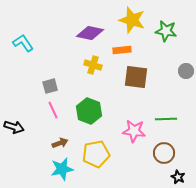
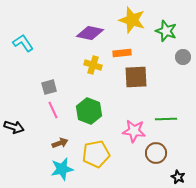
green star: rotated 10 degrees clockwise
orange rectangle: moved 3 px down
gray circle: moved 3 px left, 14 px up
brown square: rotated 10 degrees counterclockwise
gray square: moved 1 px left, 1 px down
brown circle: moved 8 px left
